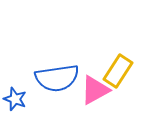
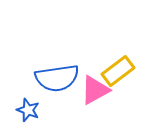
yellow rectangle: rotated 20 degrees clockwise
blue star: moved 13 px right, 11 px down
